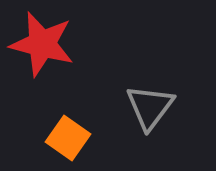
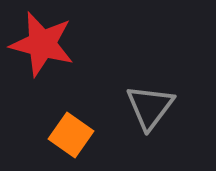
orange square: moved 3 px right, 3 px up
